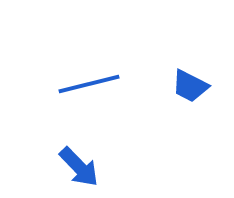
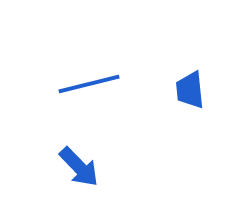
blue trapezoid: moved 4 px down; rotated 57 degrees clockwise
